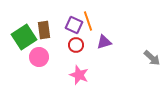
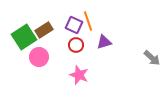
brown rectangle: rotated 66 degrees clockwise
